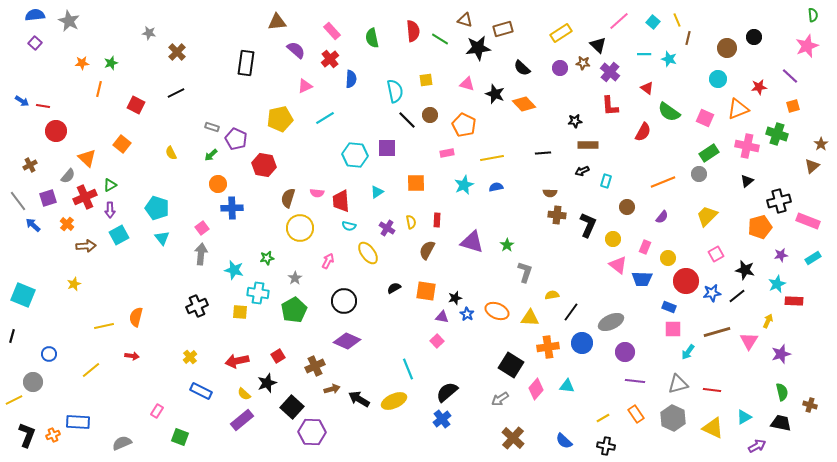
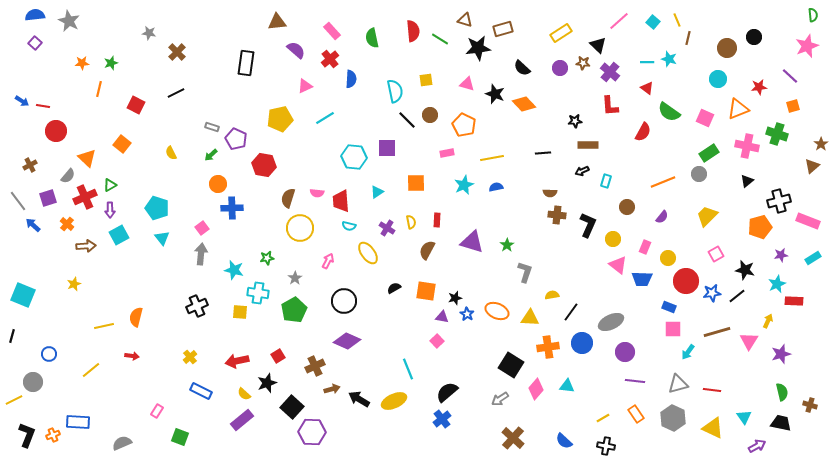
cyan line at (644, 54): moved 3 px right, 8 px down
cyan hexagon at (355, 155): moved 1 px left, 2 px down
cyan triangle at (744, 417): rotated 35 degrees counterclockwise
